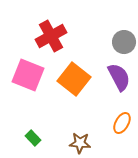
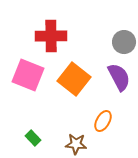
red cross: rotated 28 degrees clockwise
orange ellipse: moved 19 px left, 2 px up
brown star: moved 4 px left, 1 px down
